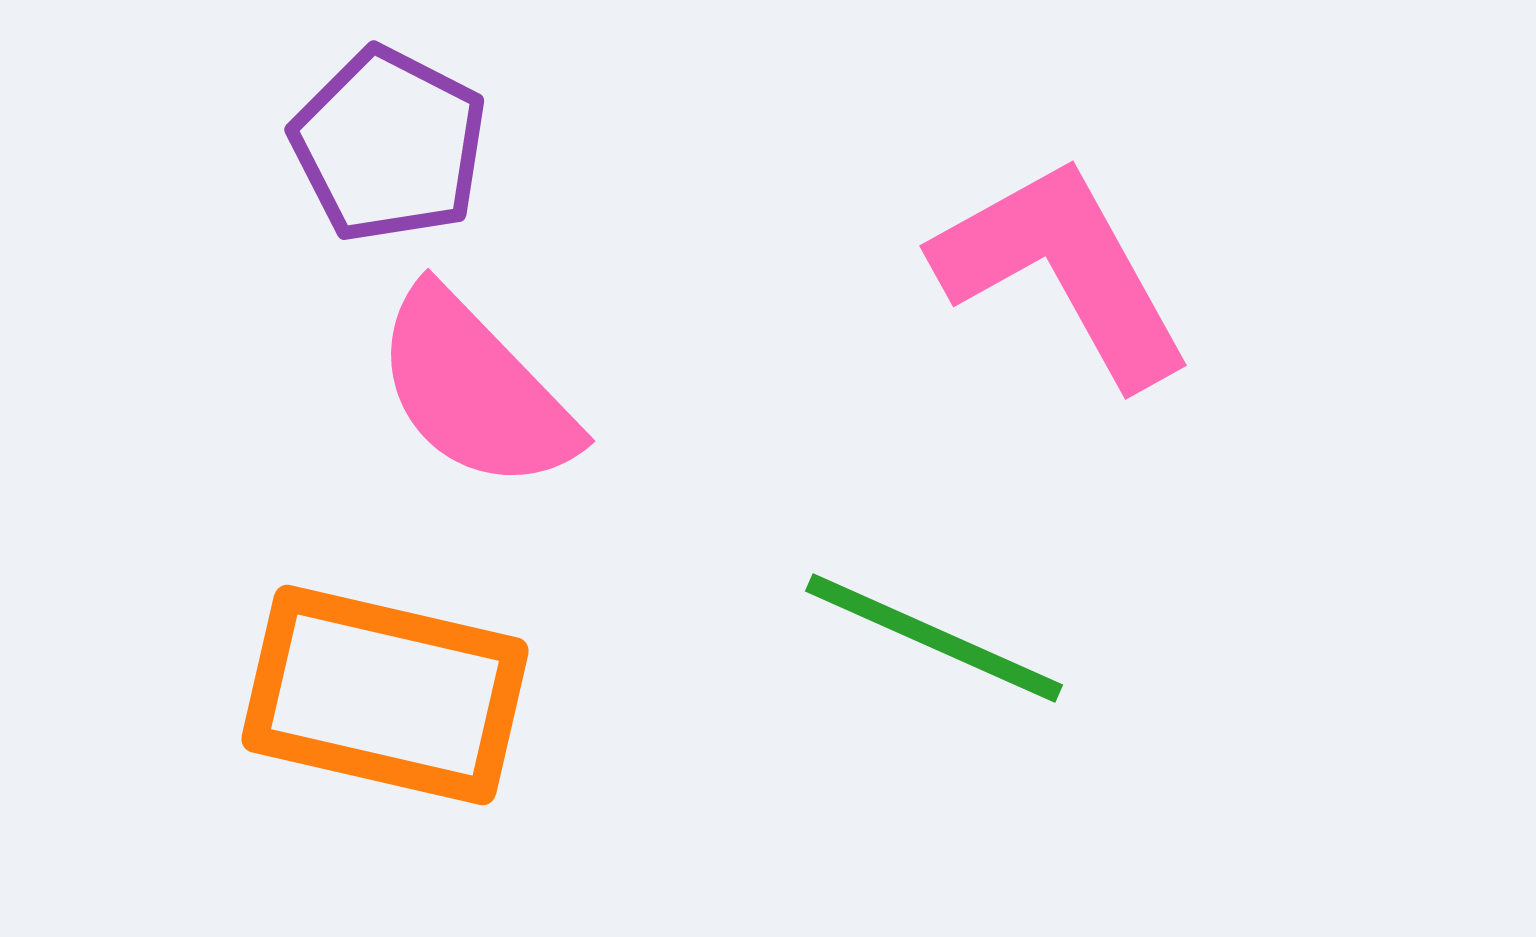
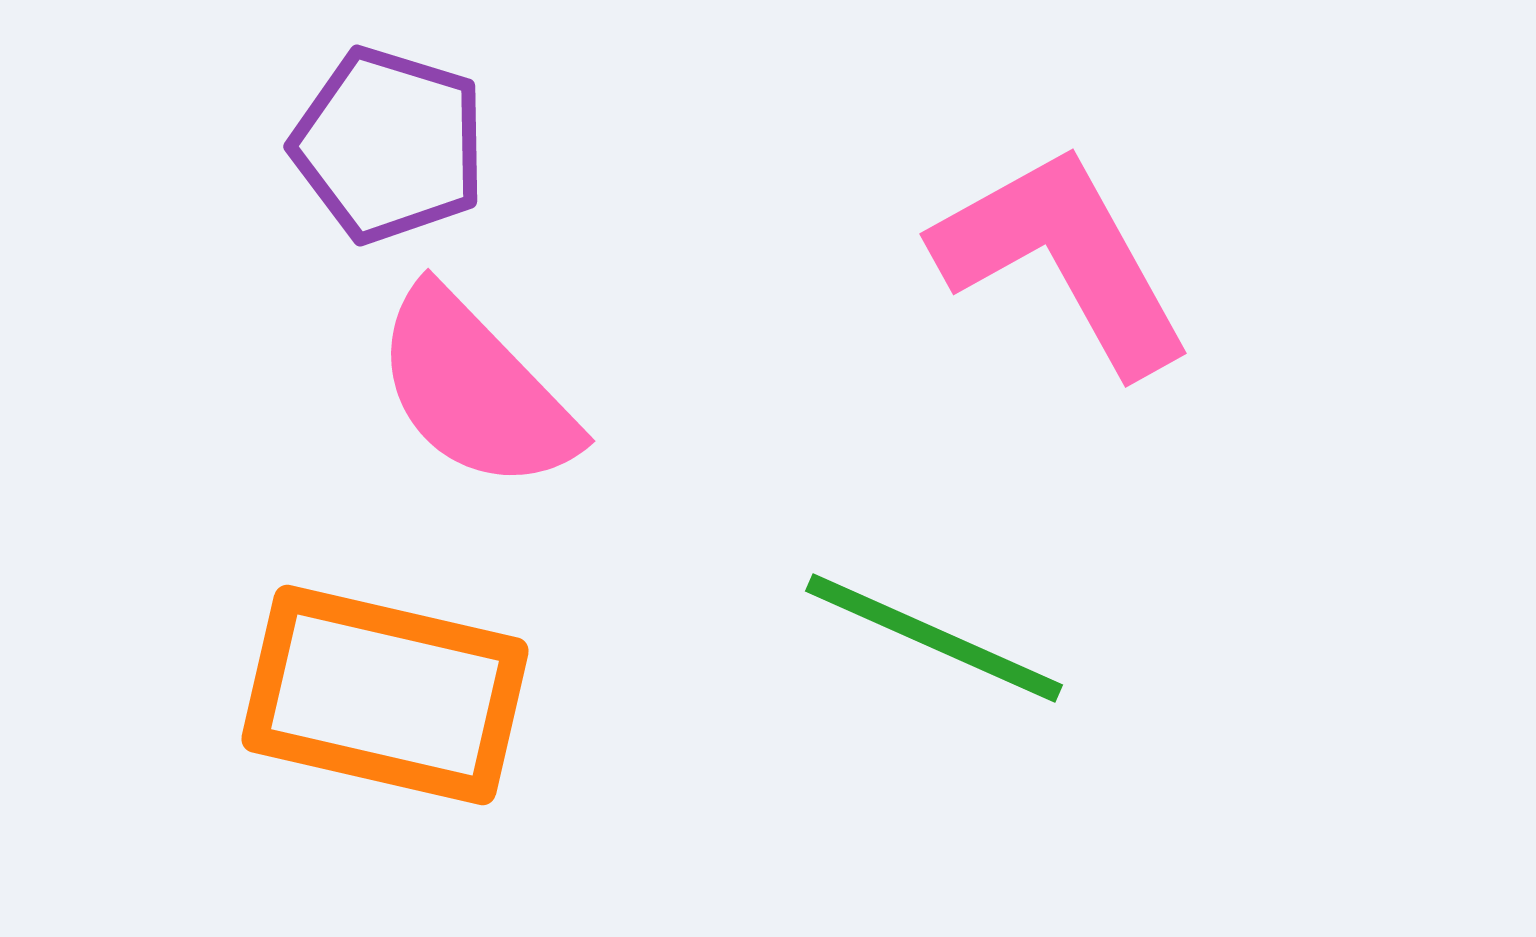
purple pentagon: rotated 10 degrees counterclockwise
pink L-shape: moved 12 px up
